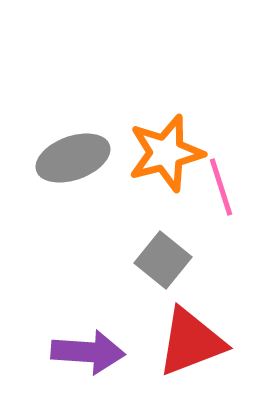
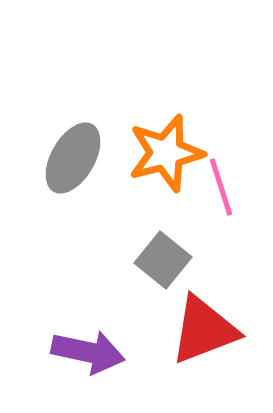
gray ellipse: rotated 40 degrees counterclockwise
red triangle: moved 13 px right, 12 px up
purple arrow: rotated 8 degrees clockwise
